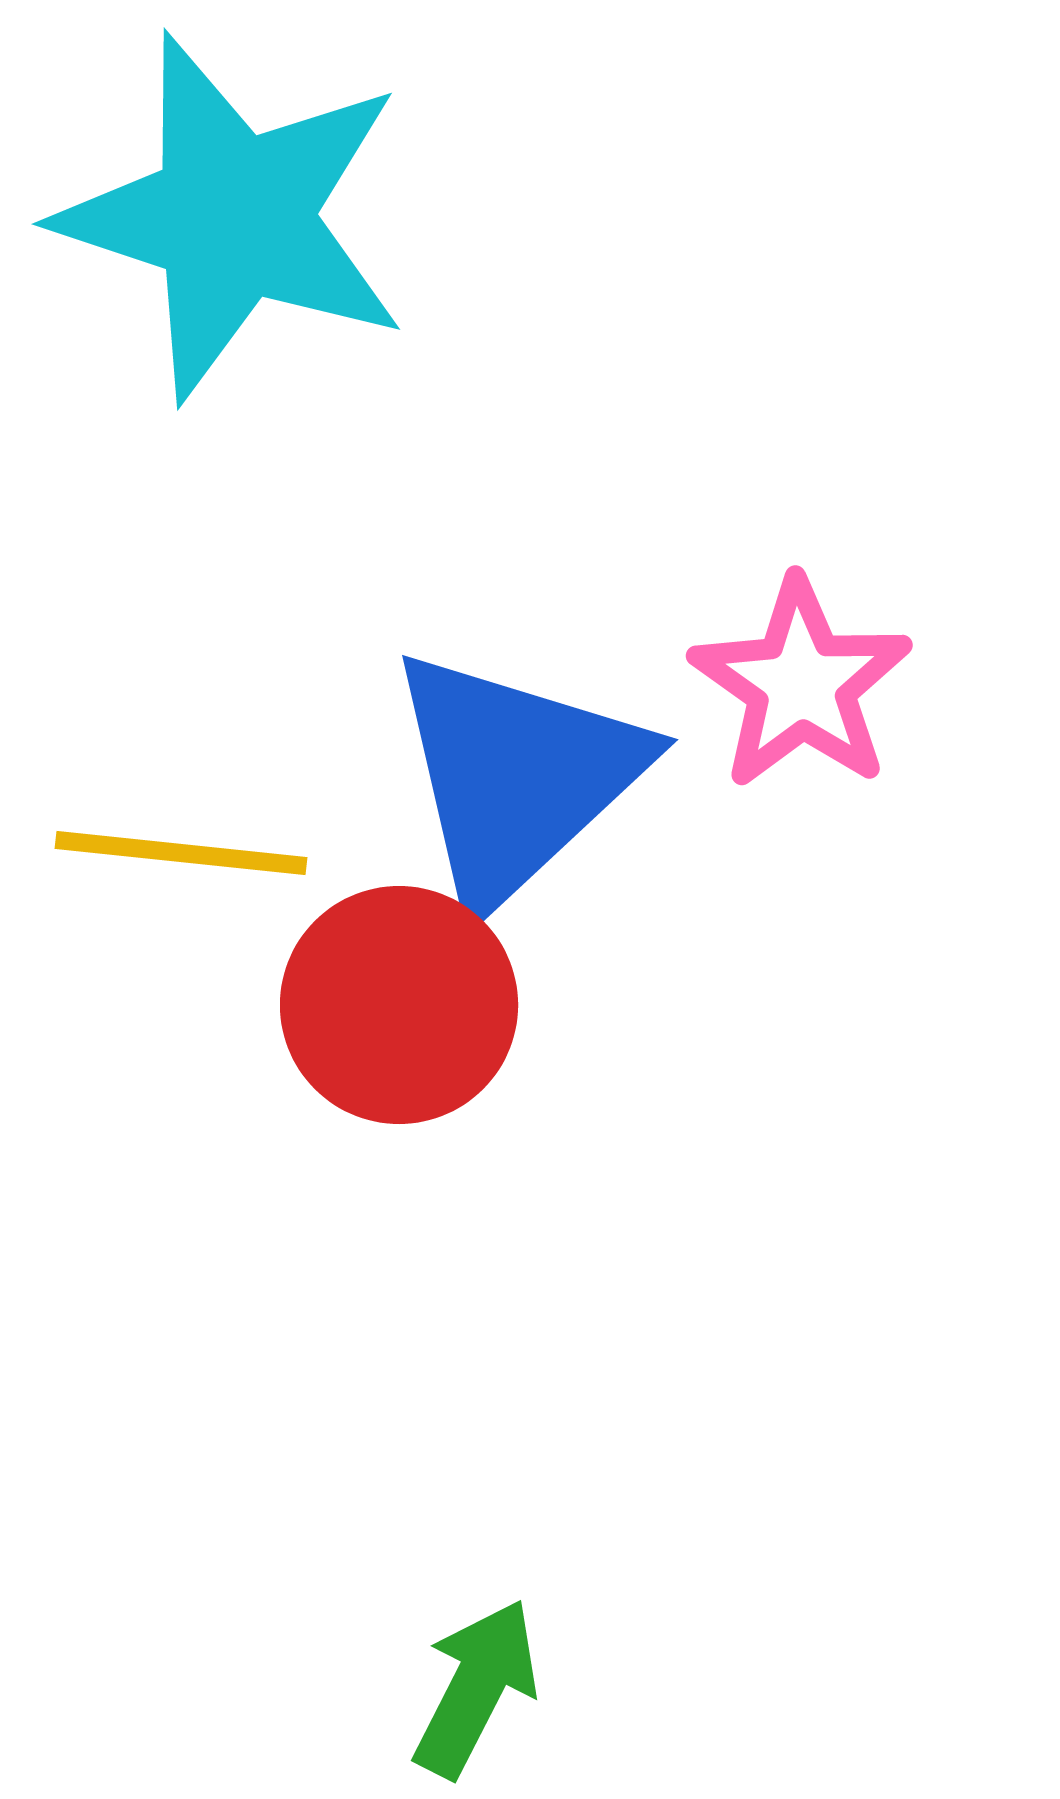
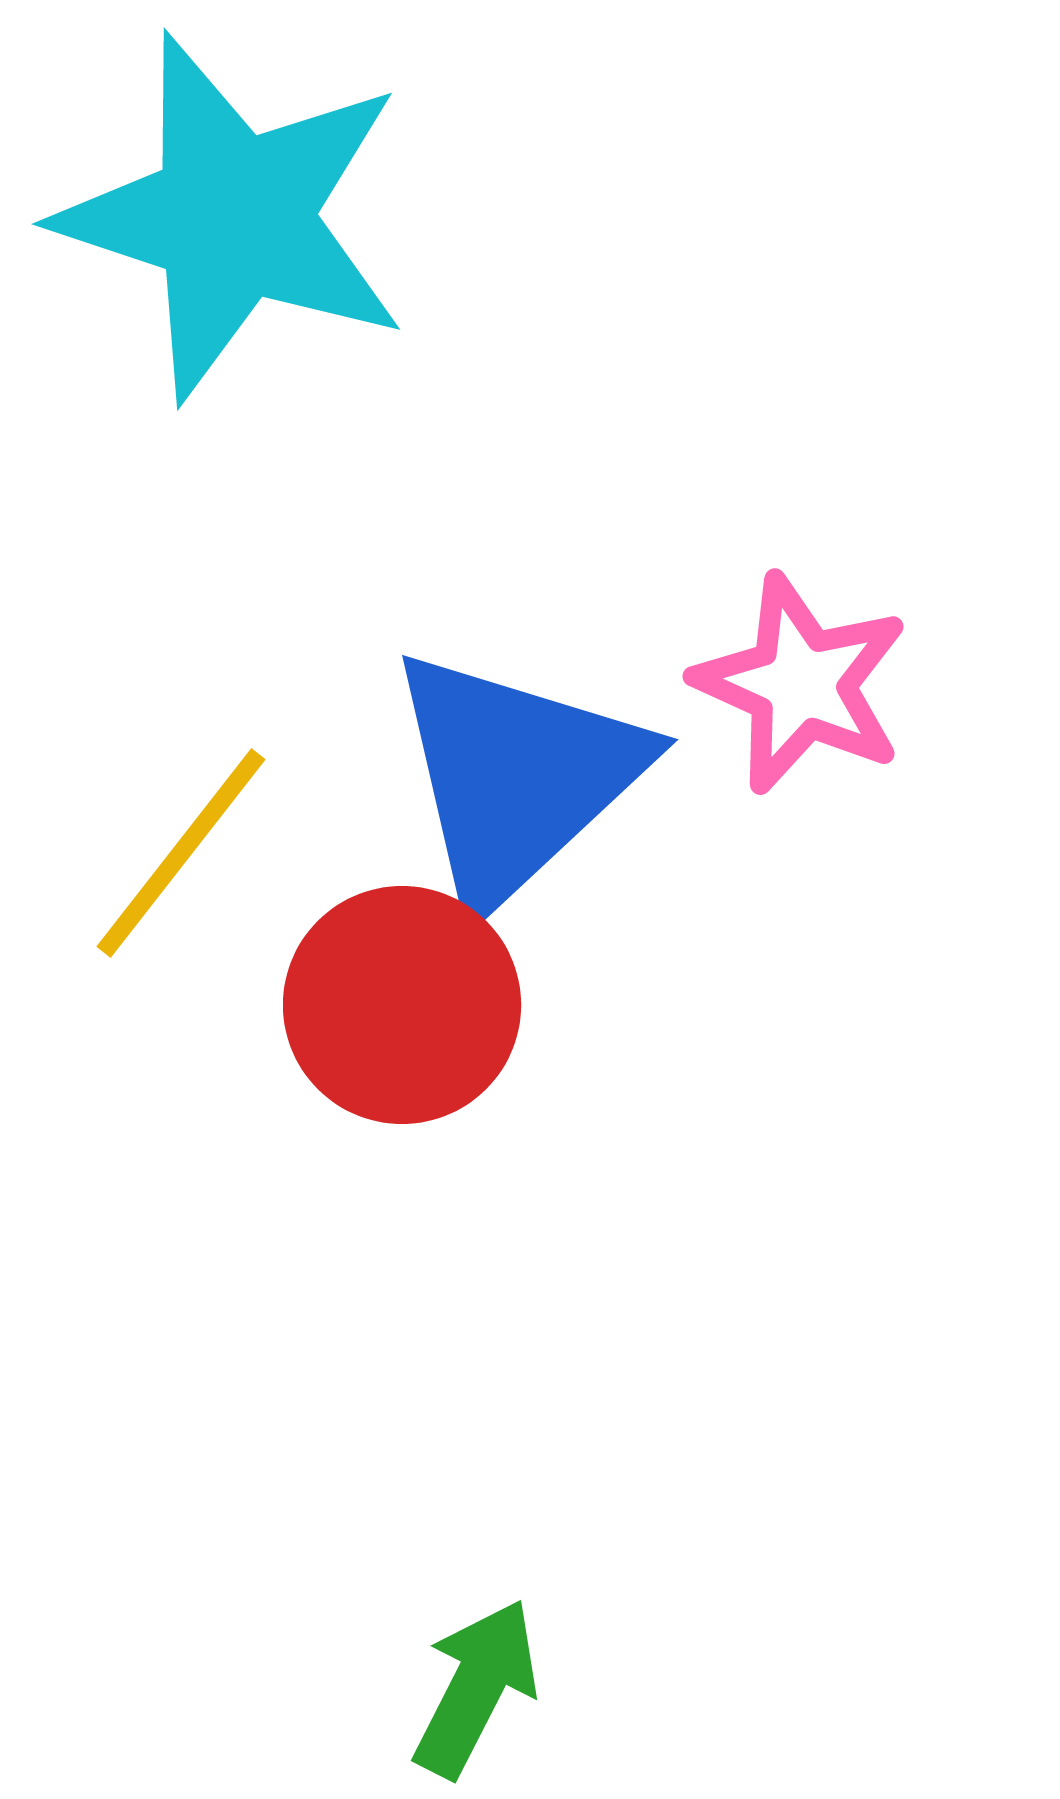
pink star: rotated 11 degrees counterclockwise
yellow line: rotated 58 degrees counterclockwise
red circle: moved 3 px right
